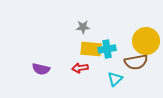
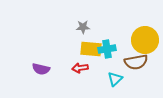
yellow circle: moved 1 px left, 1 px up
